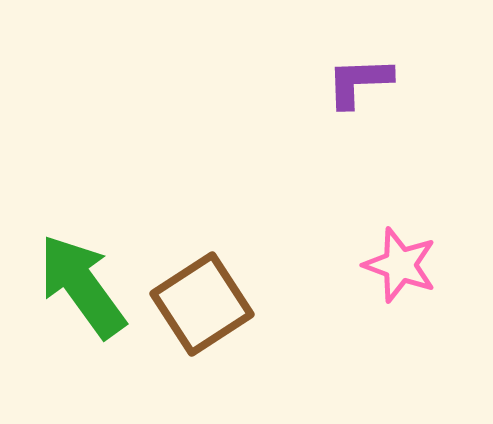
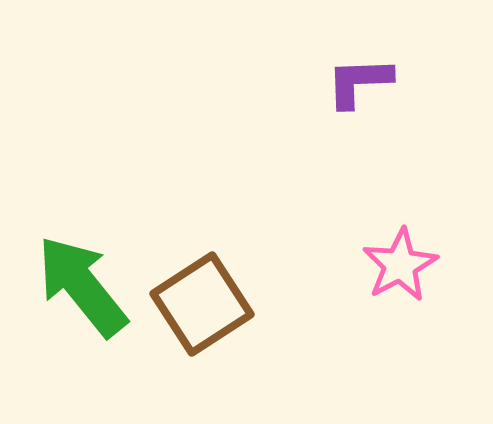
pink star: rotated 24 degrees clockwise
green arrow: rotated 3 degrees counterclockwise
